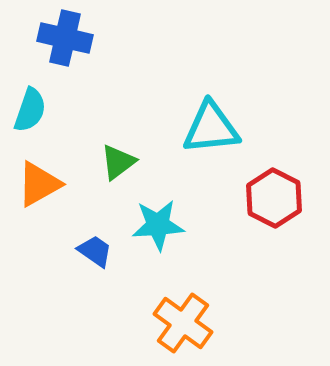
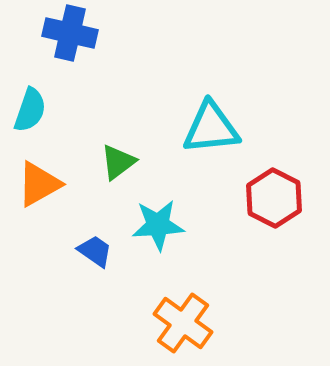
blue cross: moved 5 px right, 5 px up
